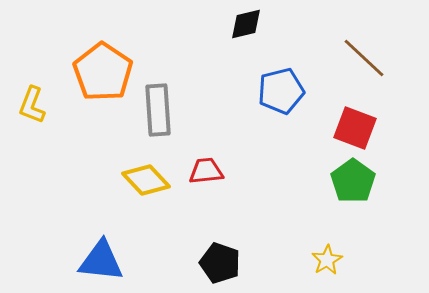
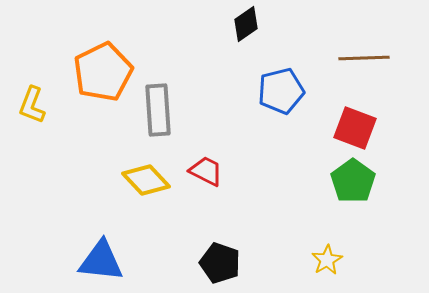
black diamond: rotated 21 degrees counterclockwise
brown line: rotated 45 degrees counterclockwise
orange pentagon: rotated 12 degrees clockwise
red trapezoid: rotated 33 degrees clockwise
